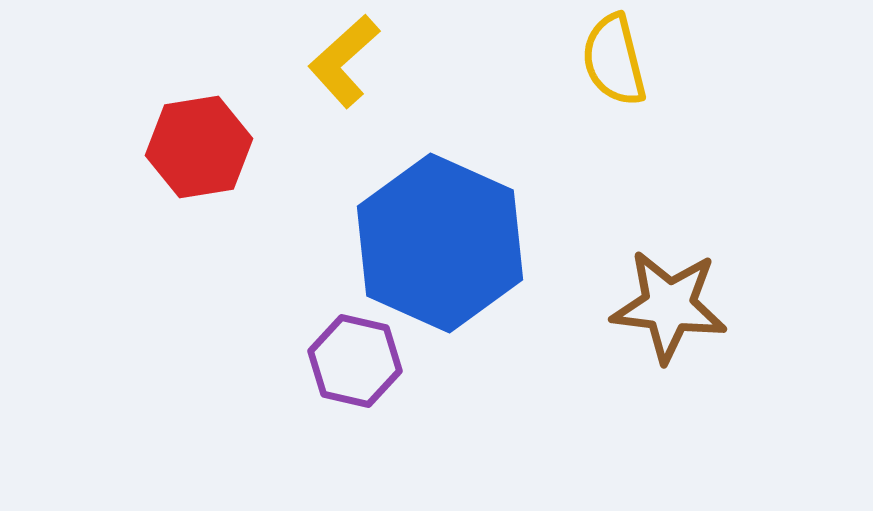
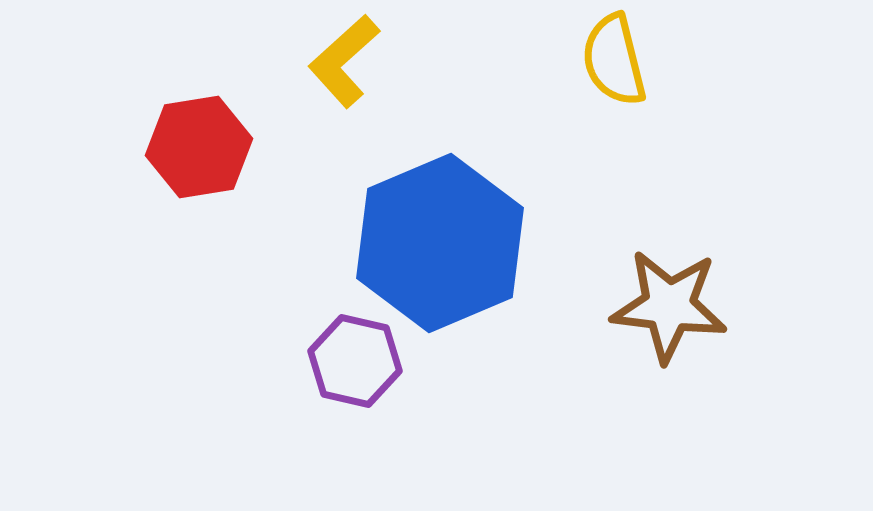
blue hexagon: rotated 13 degrees clockwise
